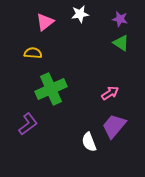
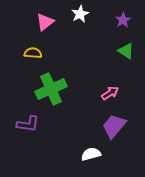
white star: rotated 18 degrees counterclockwise
purple star: moved 3 px right, 1 px down; rotated 28 degrees clockwise
green triangle: moved 5 px right, 8 px down
purple L-shape: rotated 45 degrees clockwise
white semicircle: moved 2 px right, 12 px down; rotated 96 degrees clockwise
